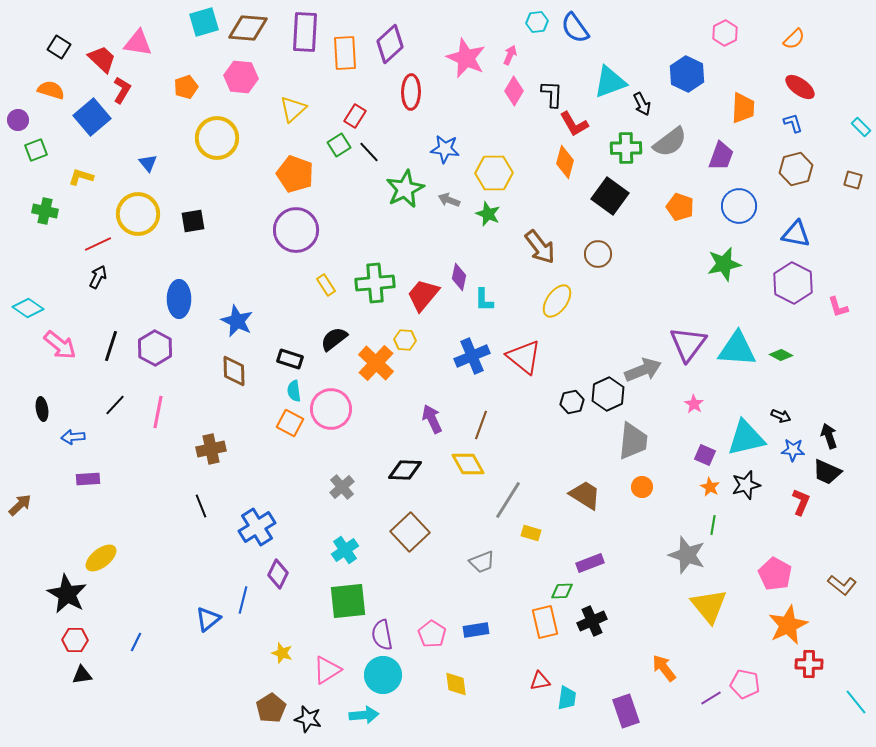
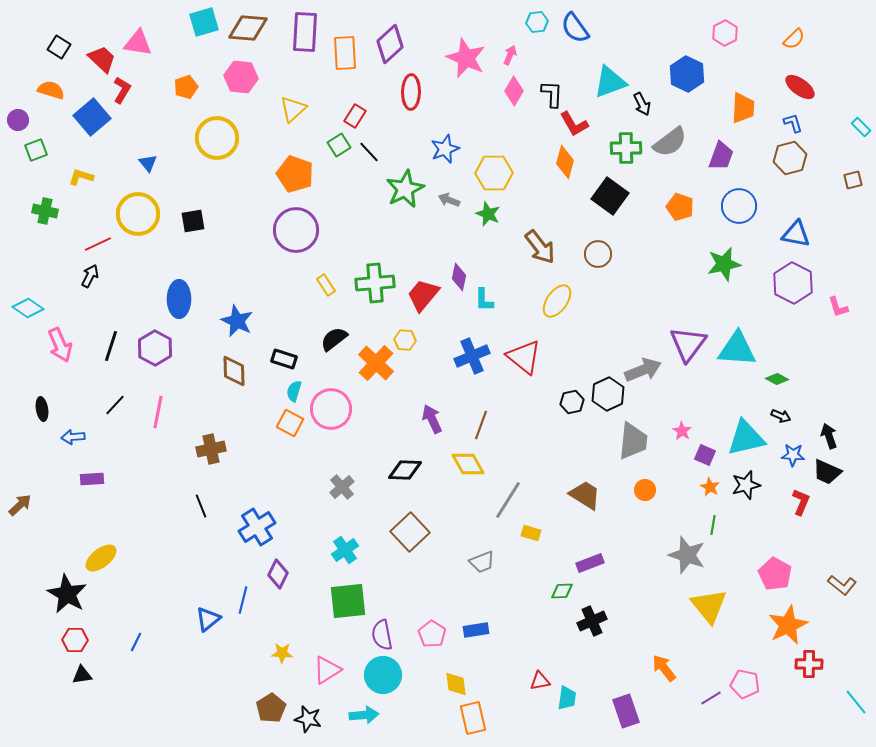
blue star at (445, 149): rotated 28 degrees counterclockwise
brown hexagon at (796, 169): moved 6 px left, 11 px up
brown square at (853, 180): rotated 30 degrees counterclockwise
black arrow at (98, 277): moved 8 px left, 1 px up
pink arrow at (60, 345): rotated 28 degrees clockwise
green diamond at (781, 355): moved 4 px left, 24 px down
black rectangle at (290, 359): moved 6 px left
cyan semicircle at (294, 391): rotated 25 degrees clockwise
pink star at (694, 404): moved 12 px left, 27 px down
blue star at (793, 450): moved 5 px down
purple rectangle at (88, 479): moved 4 px right
orange circle at (642, 487): moved 3 px right, 3 px down
orange rectangle at (545, 622): moved 72 px left, 96 px down
yellow star at (282, 653): rotated 15 degrees counterclockwise
